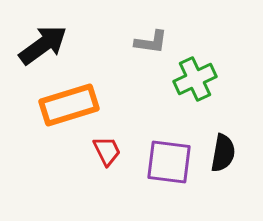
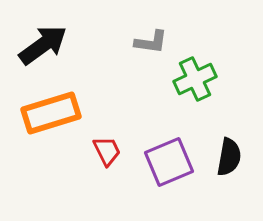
orange rectangle: moved 18 px left, 8 px down
black semicircle: moved 6 px right, 4 px down
purple square: rotated 30 degrees counterclockwise
